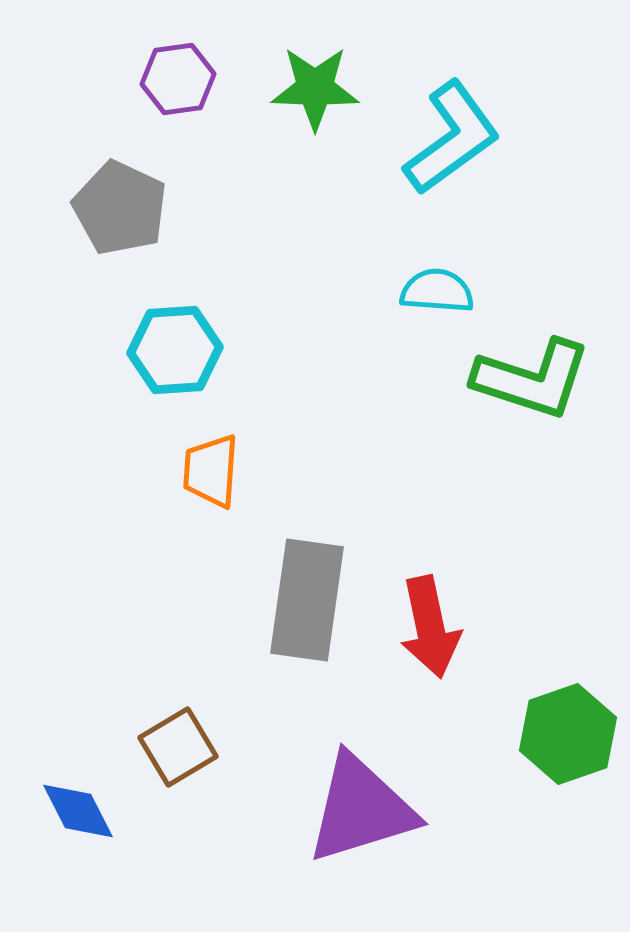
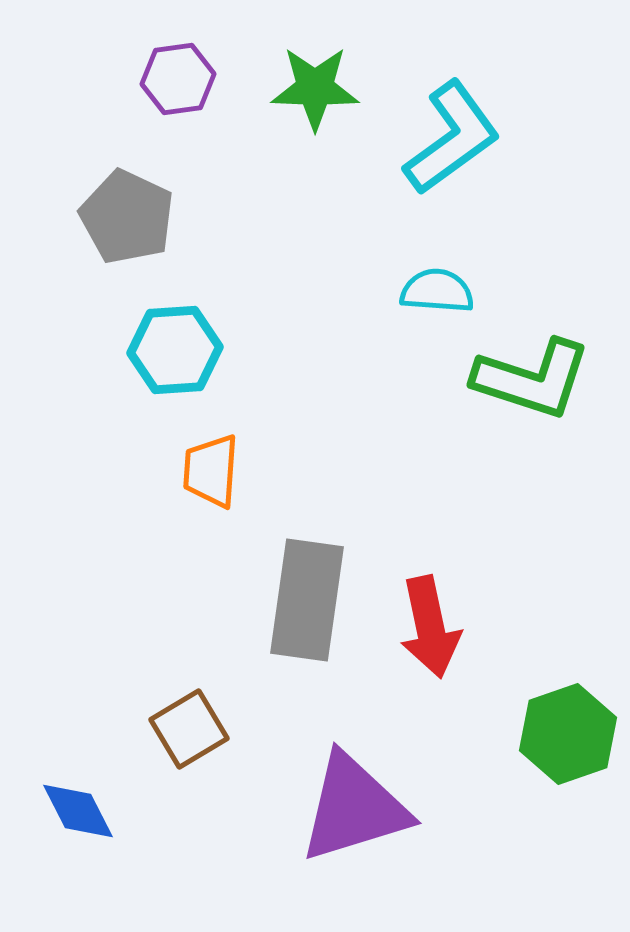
gray pentagon: moved 7 px right, 9 px down
brown square: moved 11 px right, 18 px up
purple triangle: moved 7 px left, 1 px up
